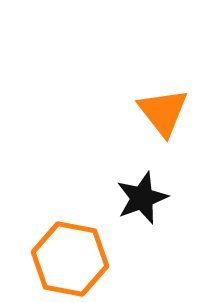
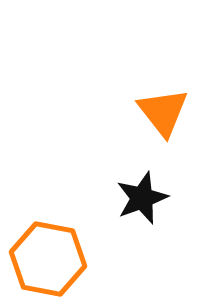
orange hexagon: moved 22 px left
